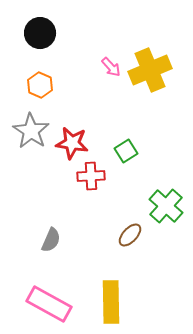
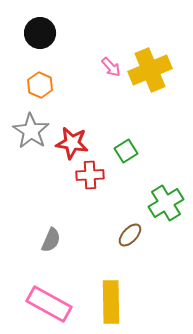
red cross: moved 1 px left, 1 px up
green cross: moved 3 px up; rotated 16 degrees clockwise
